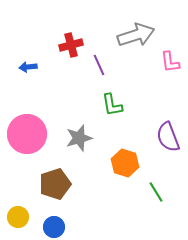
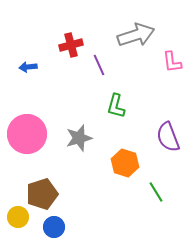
pink L-shape: moved 2 px right
green L-shape: moved 4 px right, 1 px down; rotated 25 degrees clockwise
brown pentagon: moved 13 px left, 10 px down
